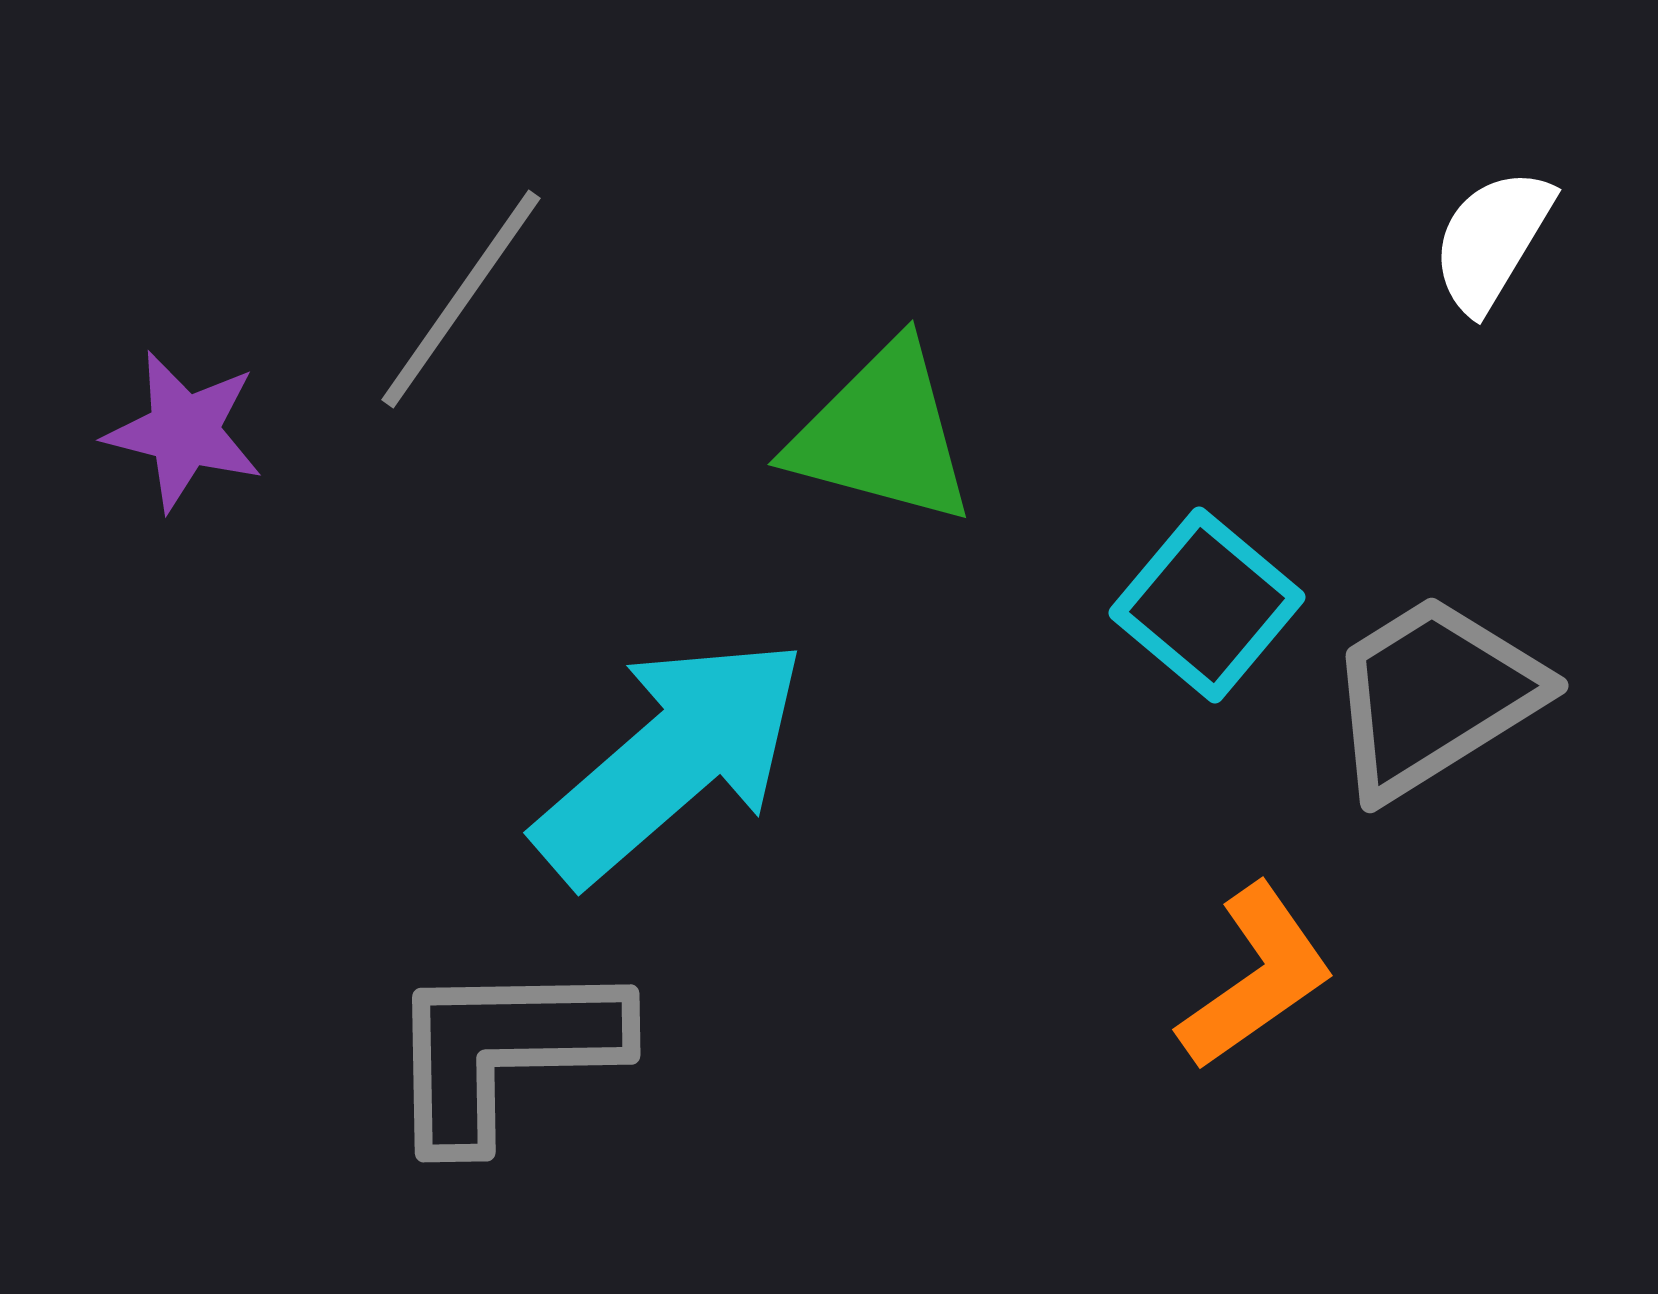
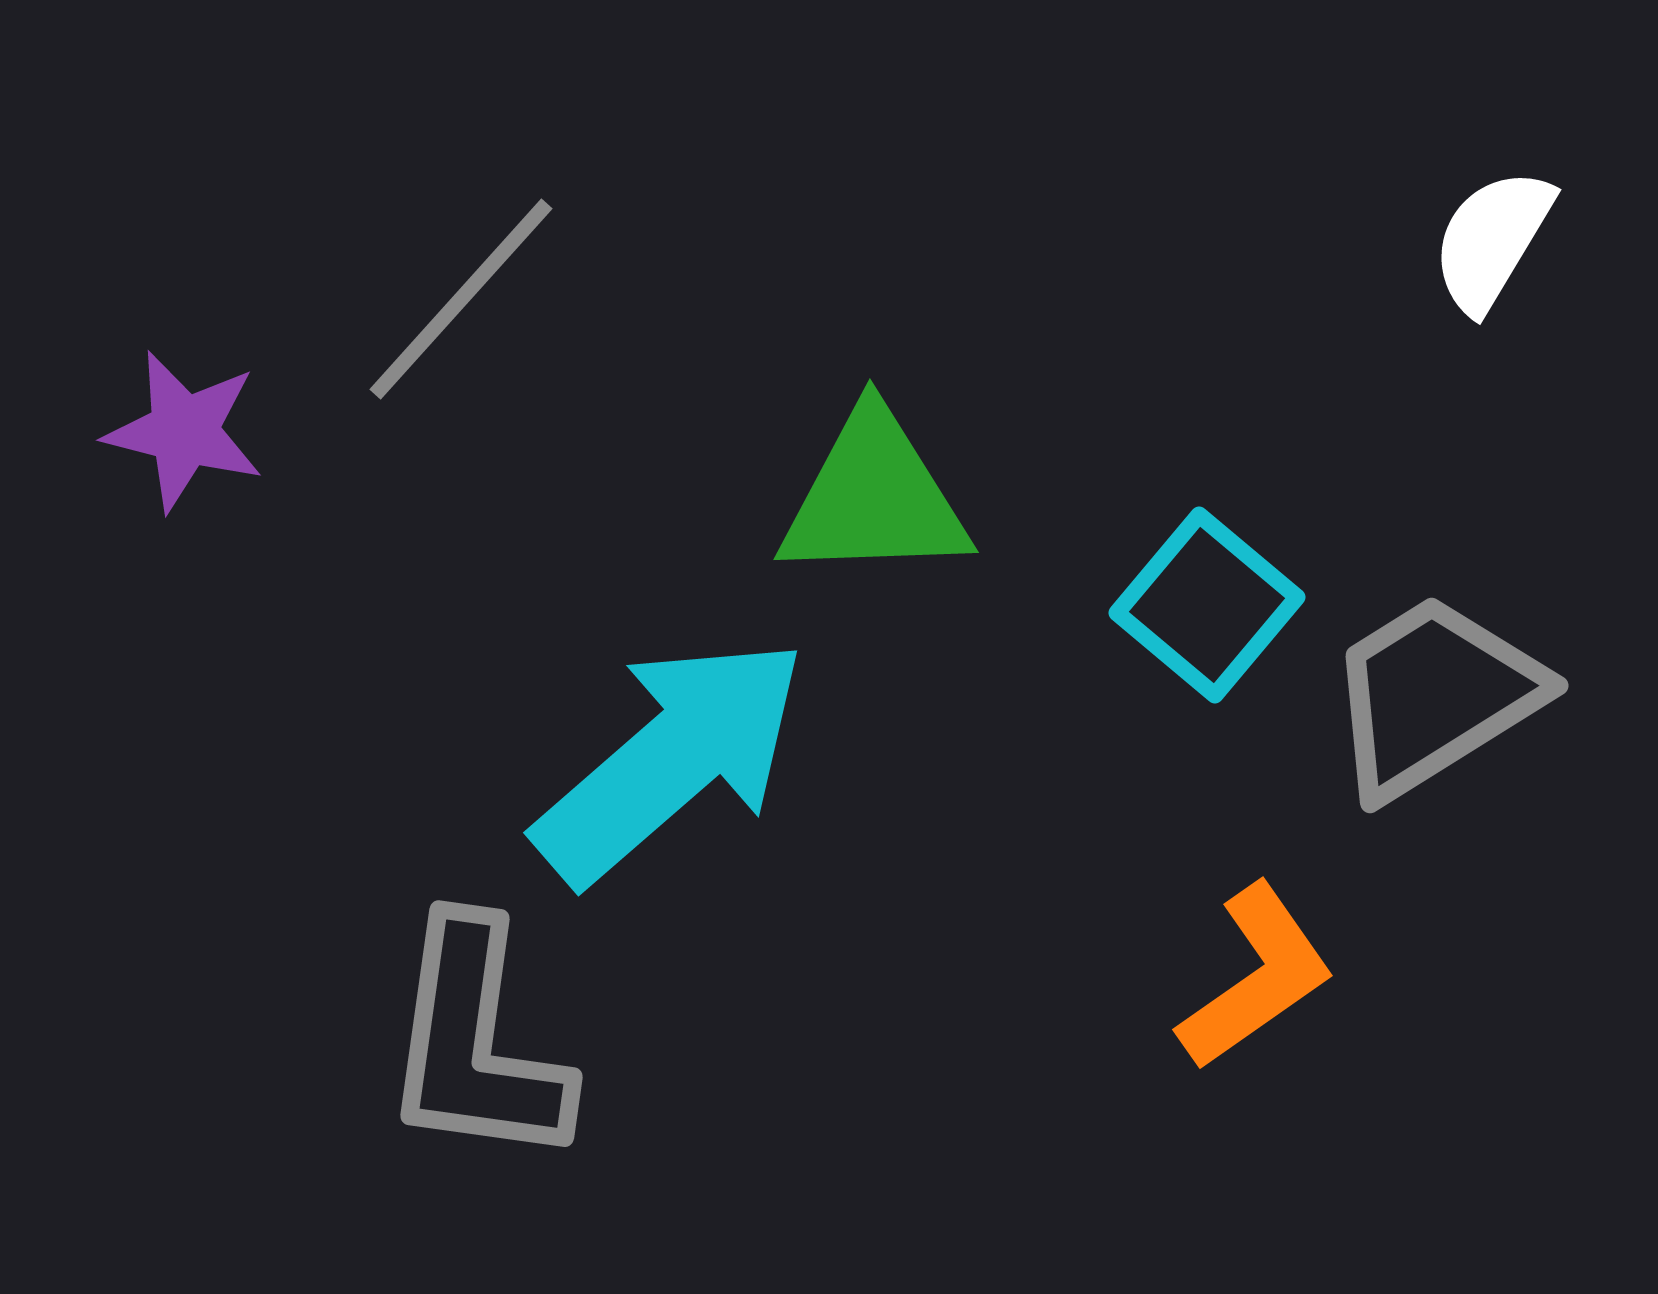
gray line: rotated 7 degrees clockwise
green triangle: moved 8 px left, 63 px down; rotated 17 degrees counterclockwise
gray L-shape: moved 28 px left, 8 px up; rotated 81 degrees counterclockwise
